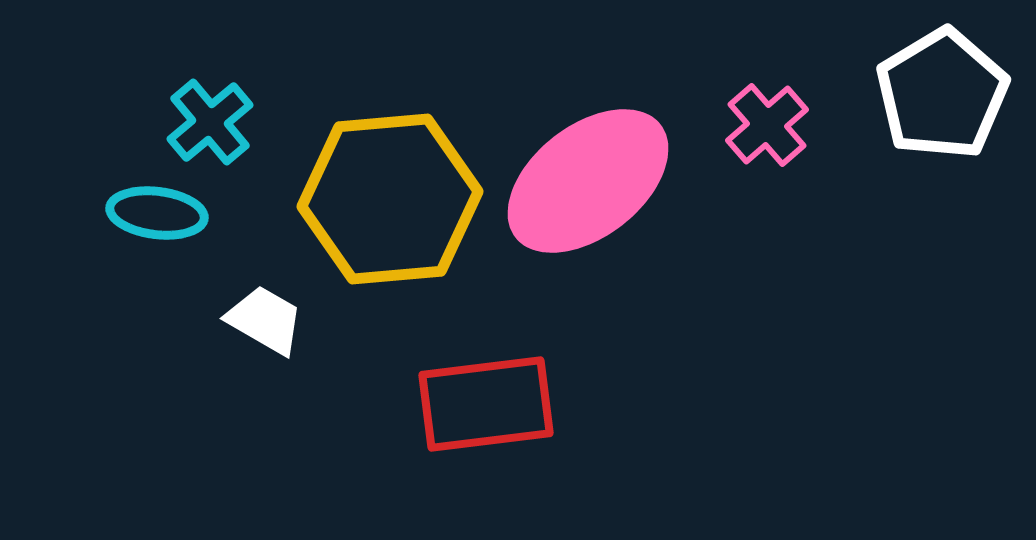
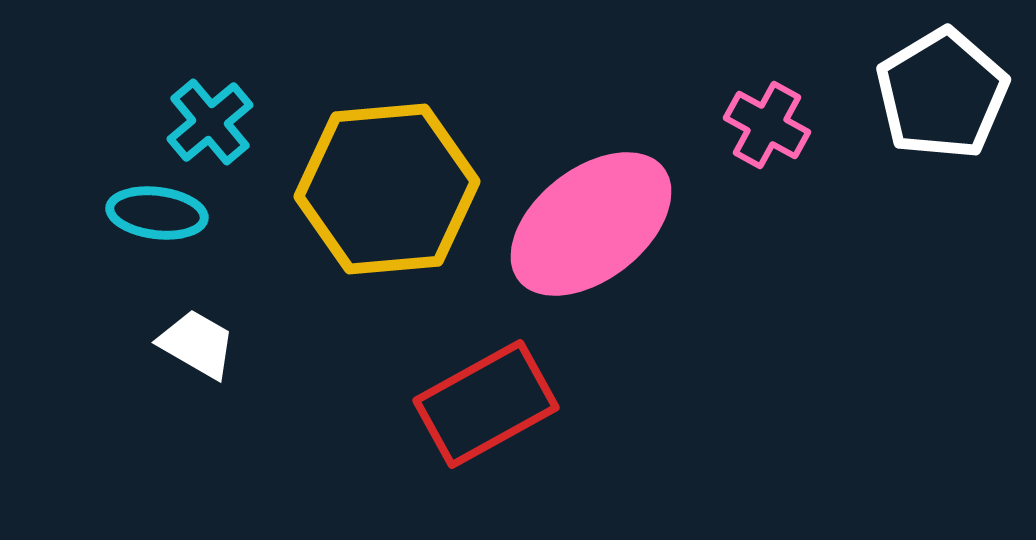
pink cross: rotated 20 degrees counterclockwise
pink ellipse: moved 3 px right, 43 px down
yellow hexagon: moved 3 px left, 10 px up
white trapezoid: moved 68 px left, 24 px down
red rectangle: rotated 22 degrees counterclockwise
